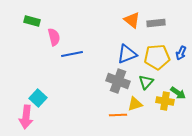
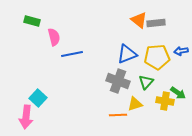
orange triangle: moved 7 px right
blue arrow: moved 2 px up; rotated 56 degrees clockwise
